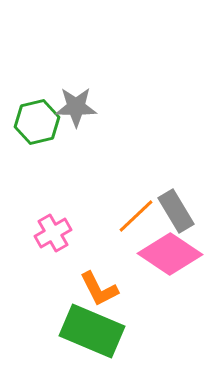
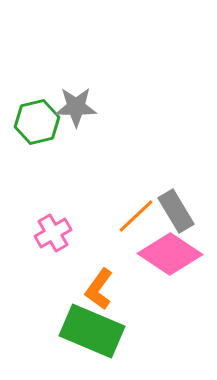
orange L-shape: rotated 63 degrees clockwise
